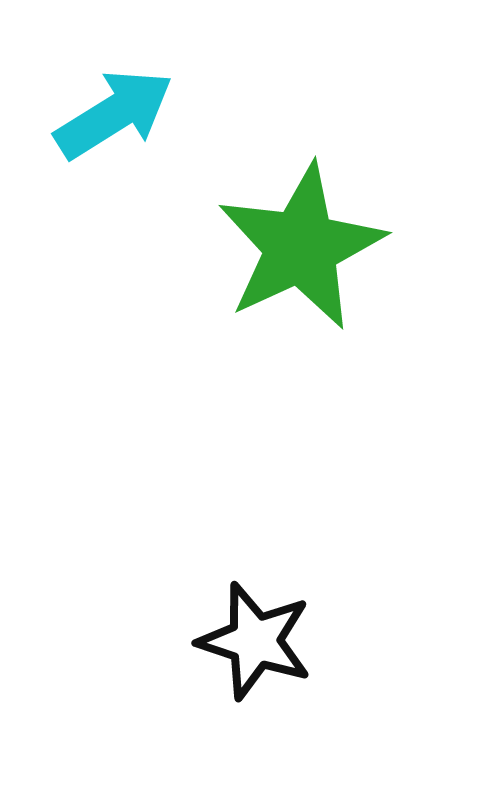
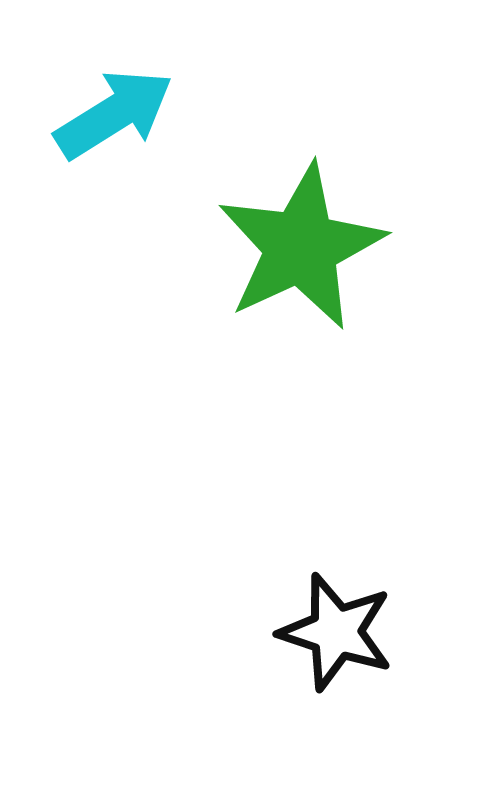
black star: moved 81 px right, 9 px up
